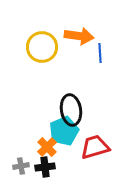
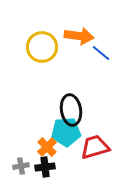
blue line: moved 1 px right; rotated 48 degrees counterclockwise
cyan pentagon: moved 2 px right, 1 px down; rotated 20 degrees clockwise
